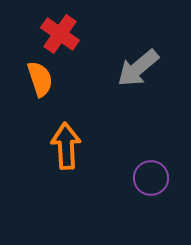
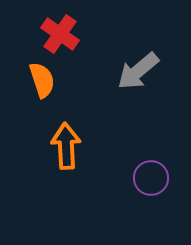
gray arrow: moved 3 px down
orange semicircle: moved 2 px right, 1 px down
